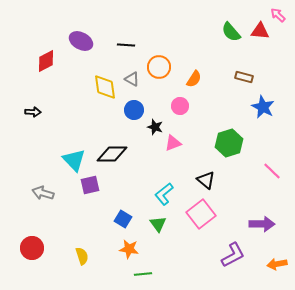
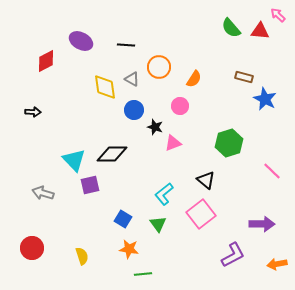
green semicircle: moved 4 px up
blue star: moved 2 px right, 8 px up
